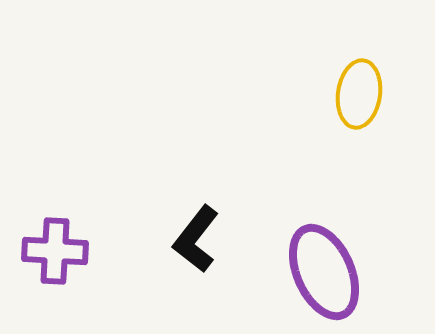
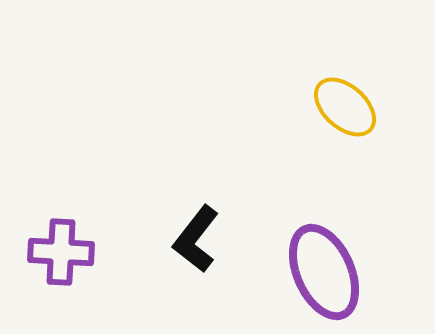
yellow ellipse: moved 14 px left, 13 px down; rotated 56 degrees counterclockwise
purple cross: moved 6 px right, 1 px down
